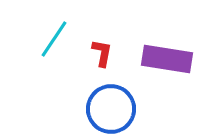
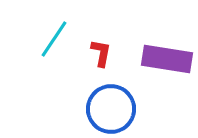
red L-shape: moved 1 px left
